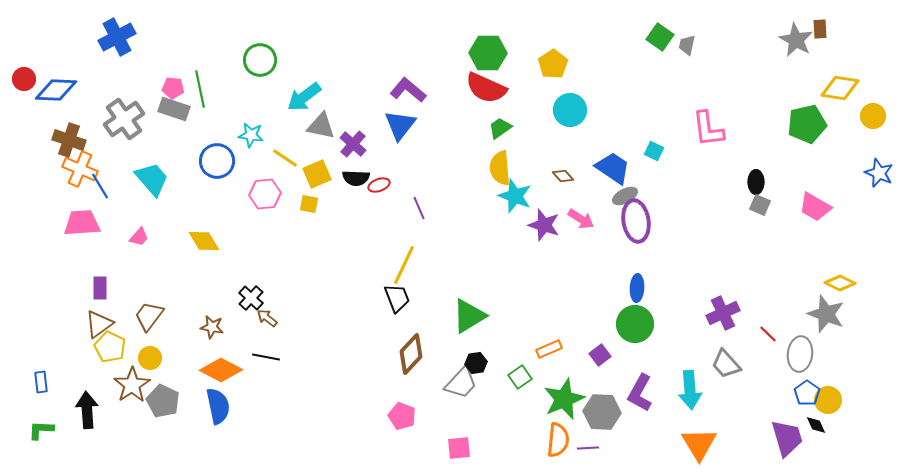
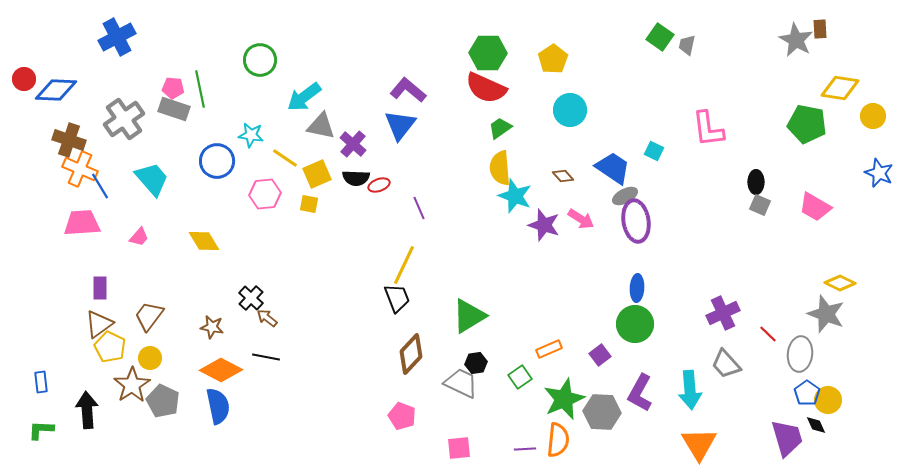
yellow pentagon at (553, 64): moved 5 px up
green pentagon at (807, 124): rotated 24 degrees clockwise
gray trapezoid at (461, 383): rotated 108 degrees counterclockwise
purple line at (588, 448): moved 63 px left, 1 px down
